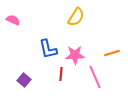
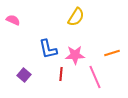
purple square: moved 5 px up
